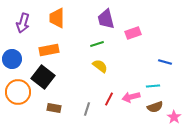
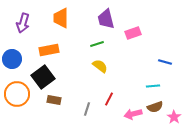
orange trapezoid: moved 4 px right
black square: rotated 15 degrees clockwise
orange circle: moved 1 px left, 2 px down
pink arrow: moved 2 px right, 17 px down
brown rectangle: moved 8 px up
